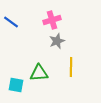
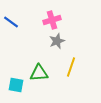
yellow line: rotated 18 degrees clockwise
